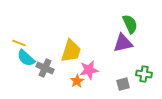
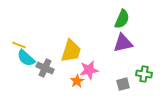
green semicircle: moved 8 px left, 5 px up; rotated 48 degrees clockwise
yellow line: moved 2 px down
